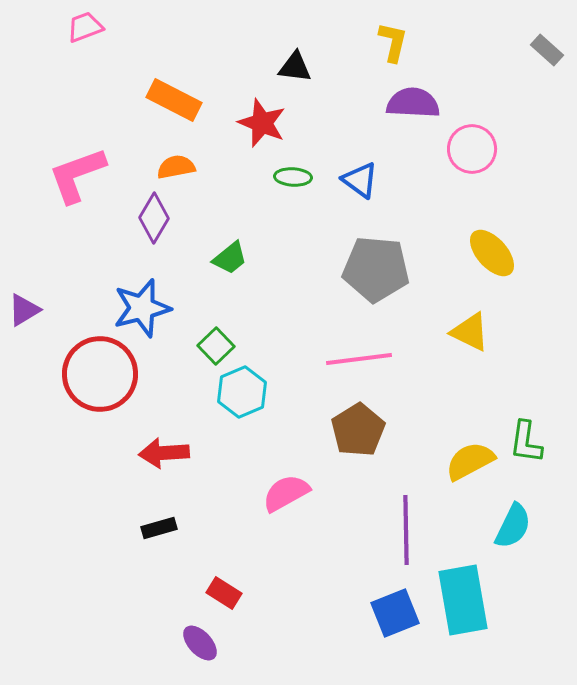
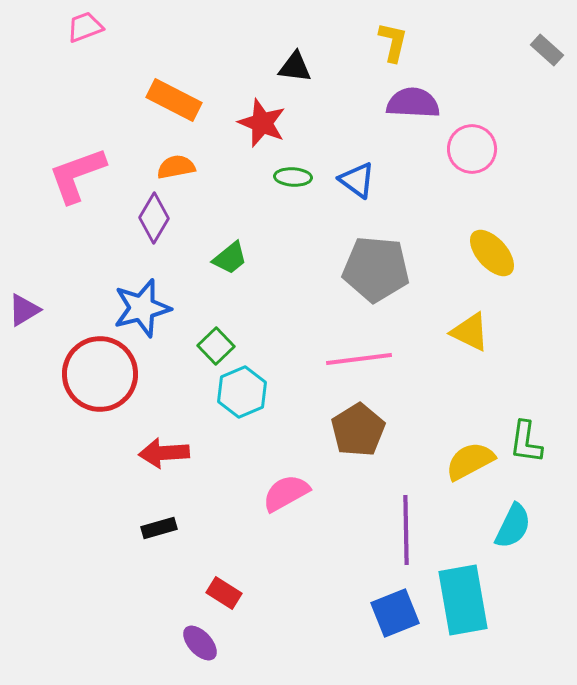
blue triangle: moved 3 px left
